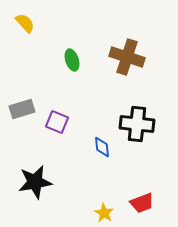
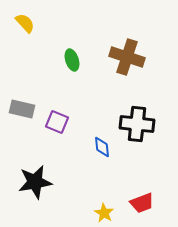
gray rectangle: rotated 30 degrees clockwise
